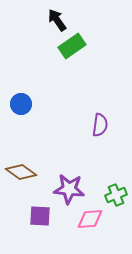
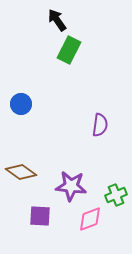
green rectangle: moved 3 px left, 4 px down; rotated 28 degrees counterclockwise
purple star: moved 2 px right, 3 px up
pink diamond: rotated 16 degrees counterclockwise
